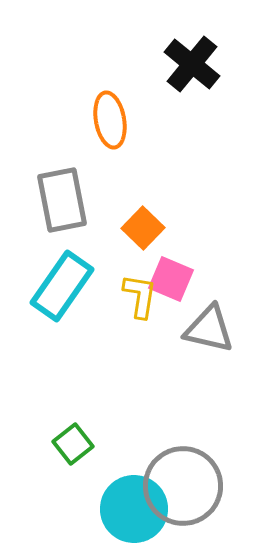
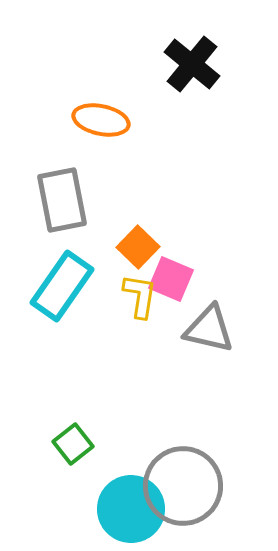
orange ellipse: moved 9 px left; rotated 68 degrees counterclockwise
orange square: moved 5 px left, 19 px down
cyan circle: moved 3 px left
